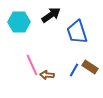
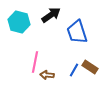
cyan hexagon: rotated 15 degrees clockwise
pink line: moved 3 px right, 3 px up; rotated 35 degrees clockwise
